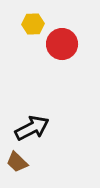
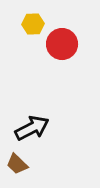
brown trapezoid: moved 2 px down
